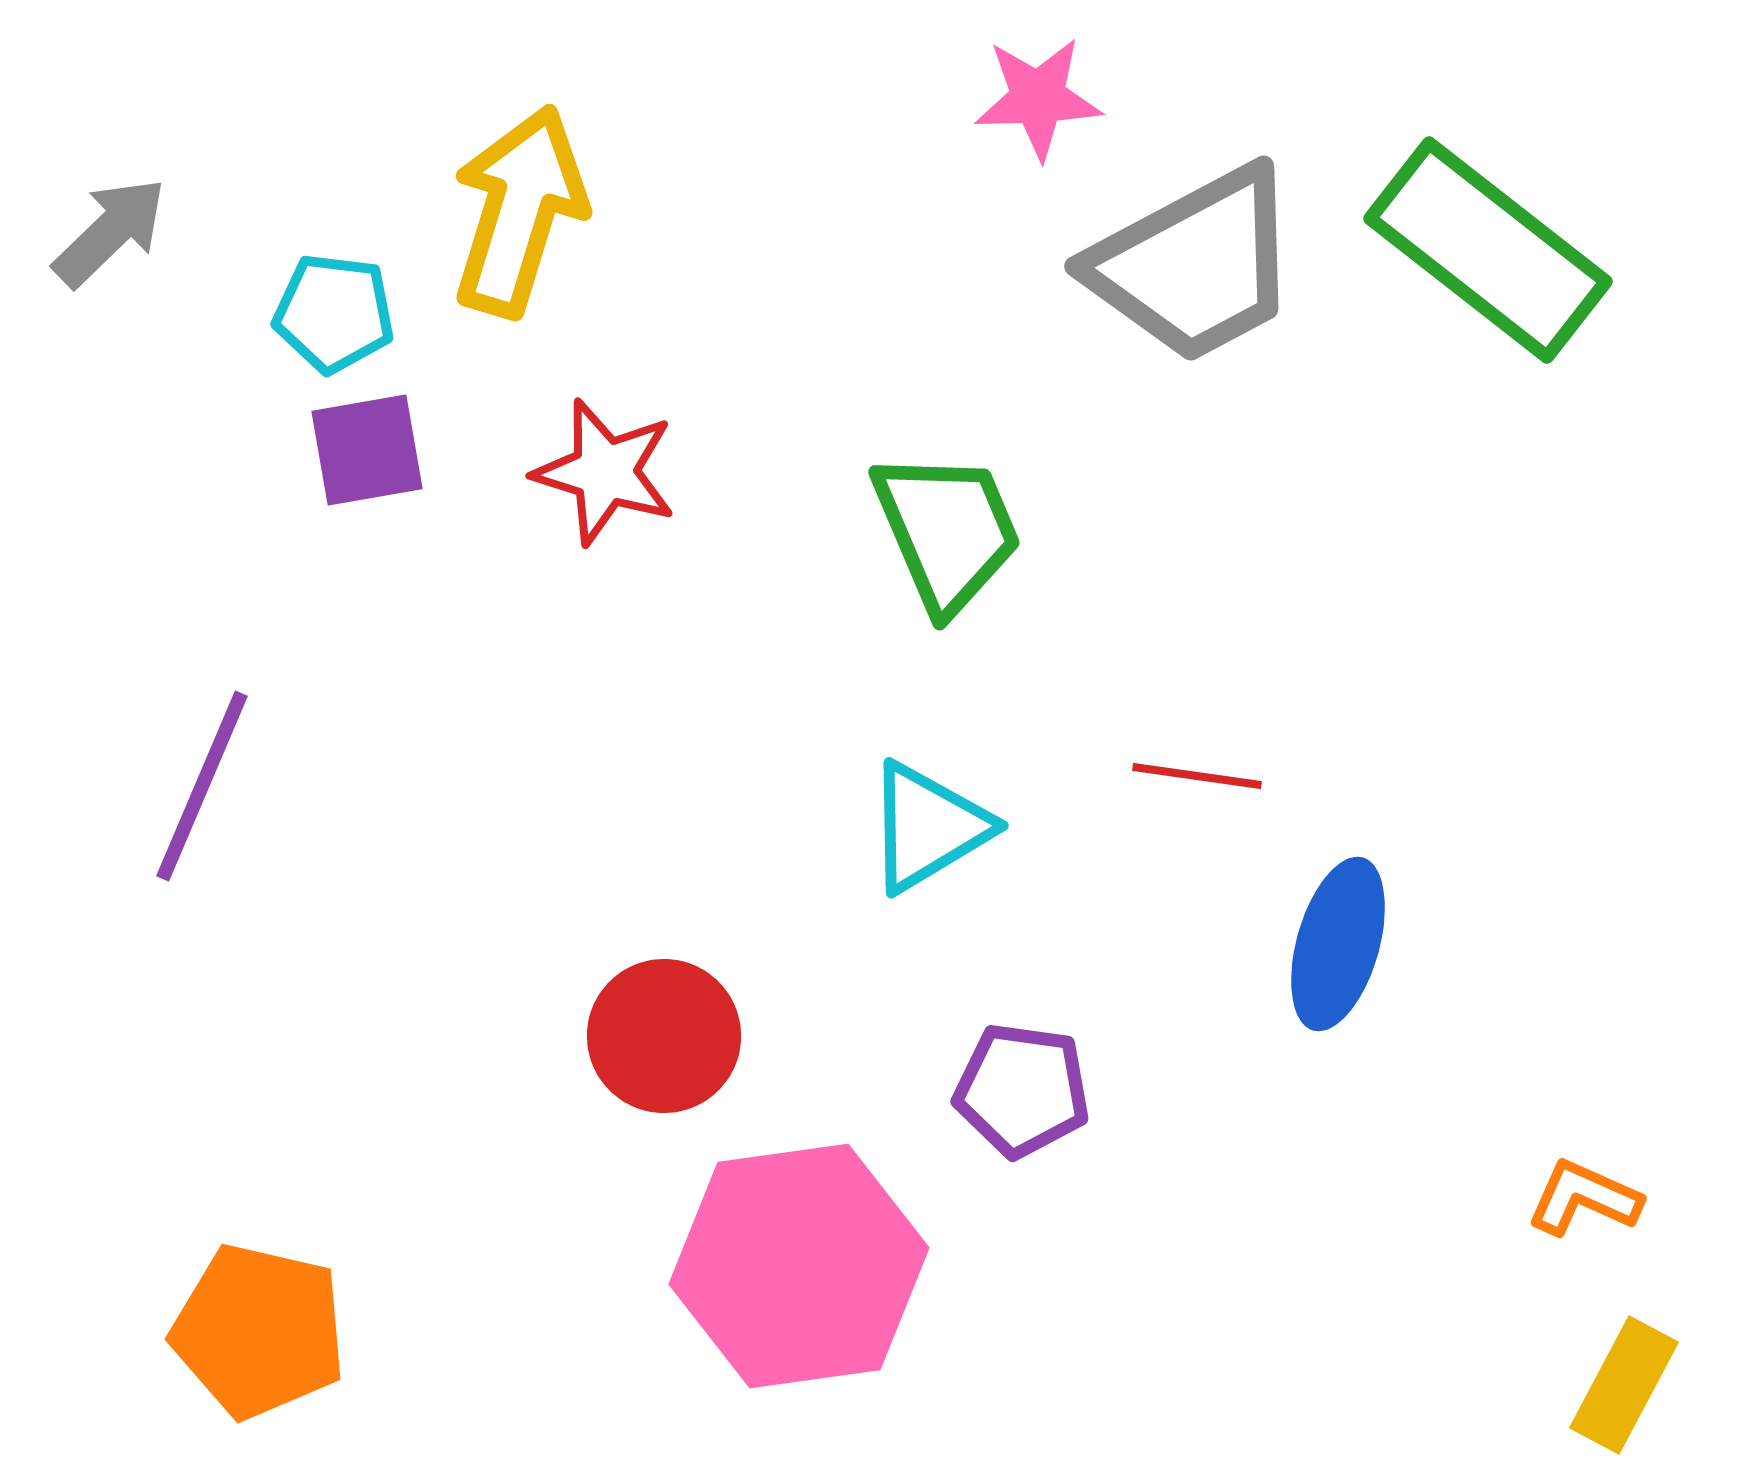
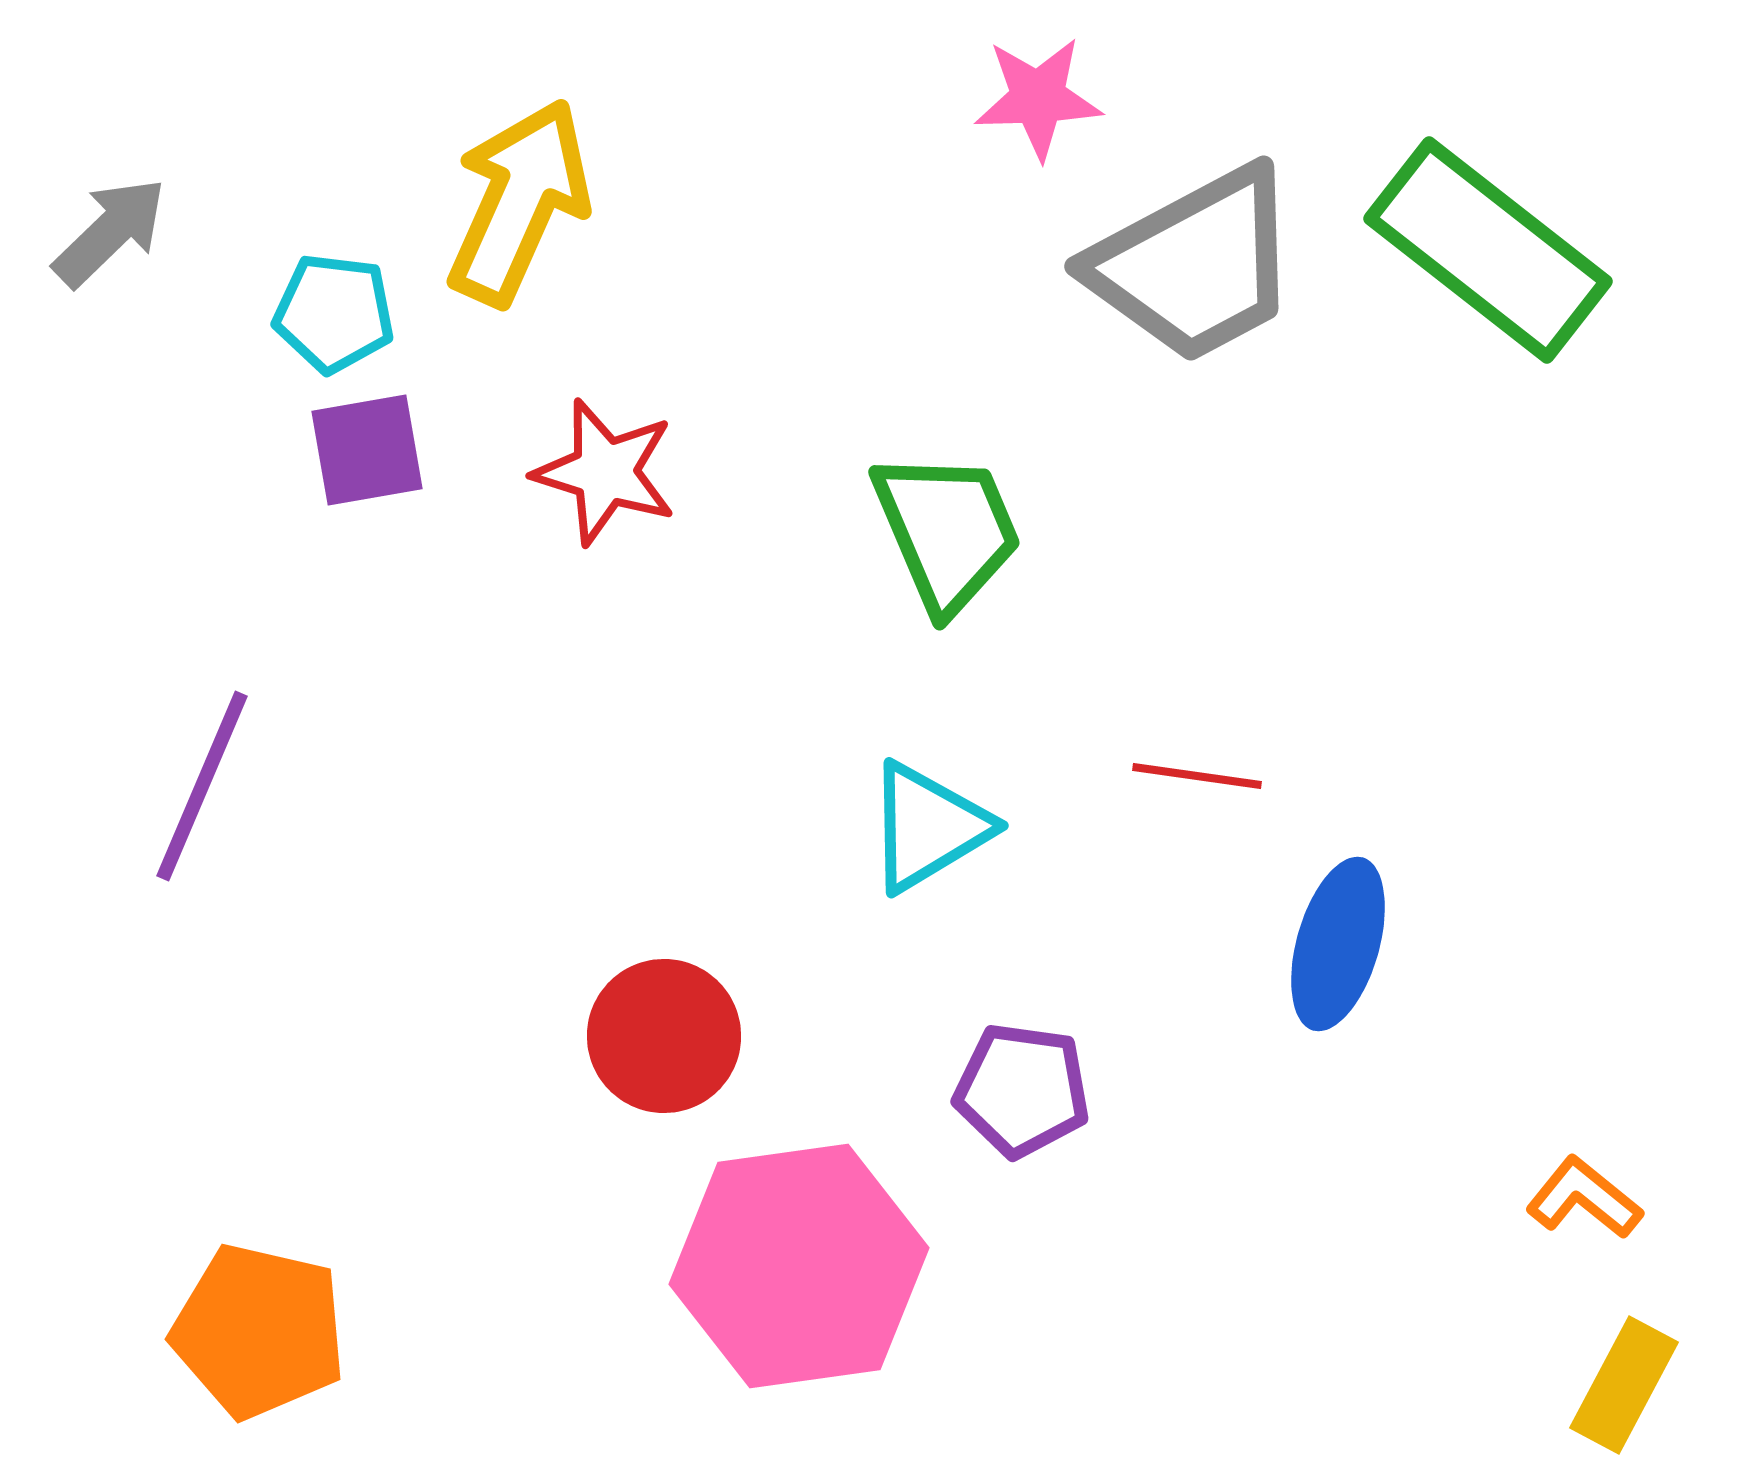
yellow arrow: moved 9 px up; rotated 7 degrees clockwise
orange L-shape: rotated 15 degrees clockwise
